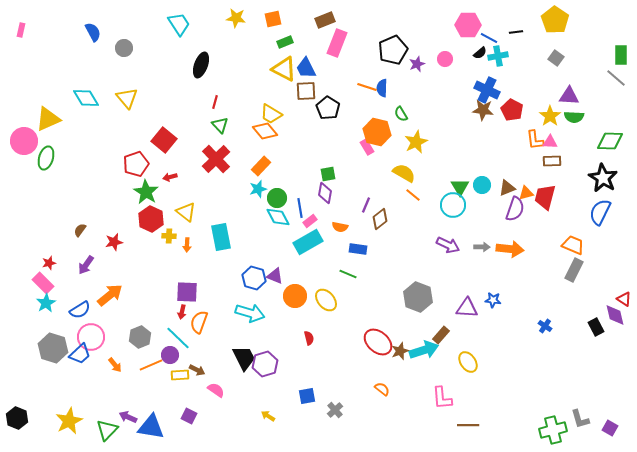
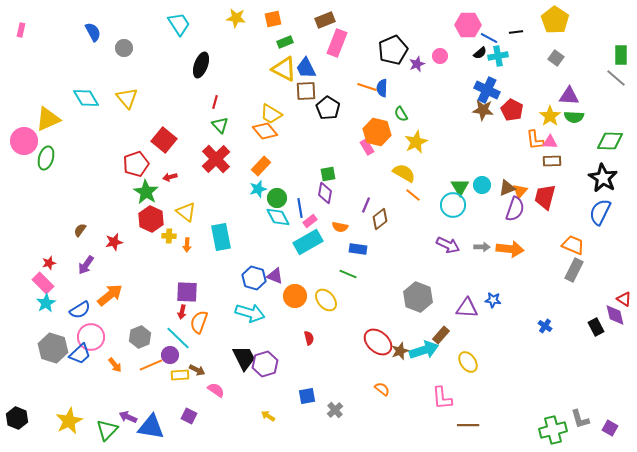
pink circle at (445, 59): moved 5 px left, 3 px up
orange triangle at (526, 193): moved 6 px left, 2 px up; rotated 35 degrees counterclockwise
